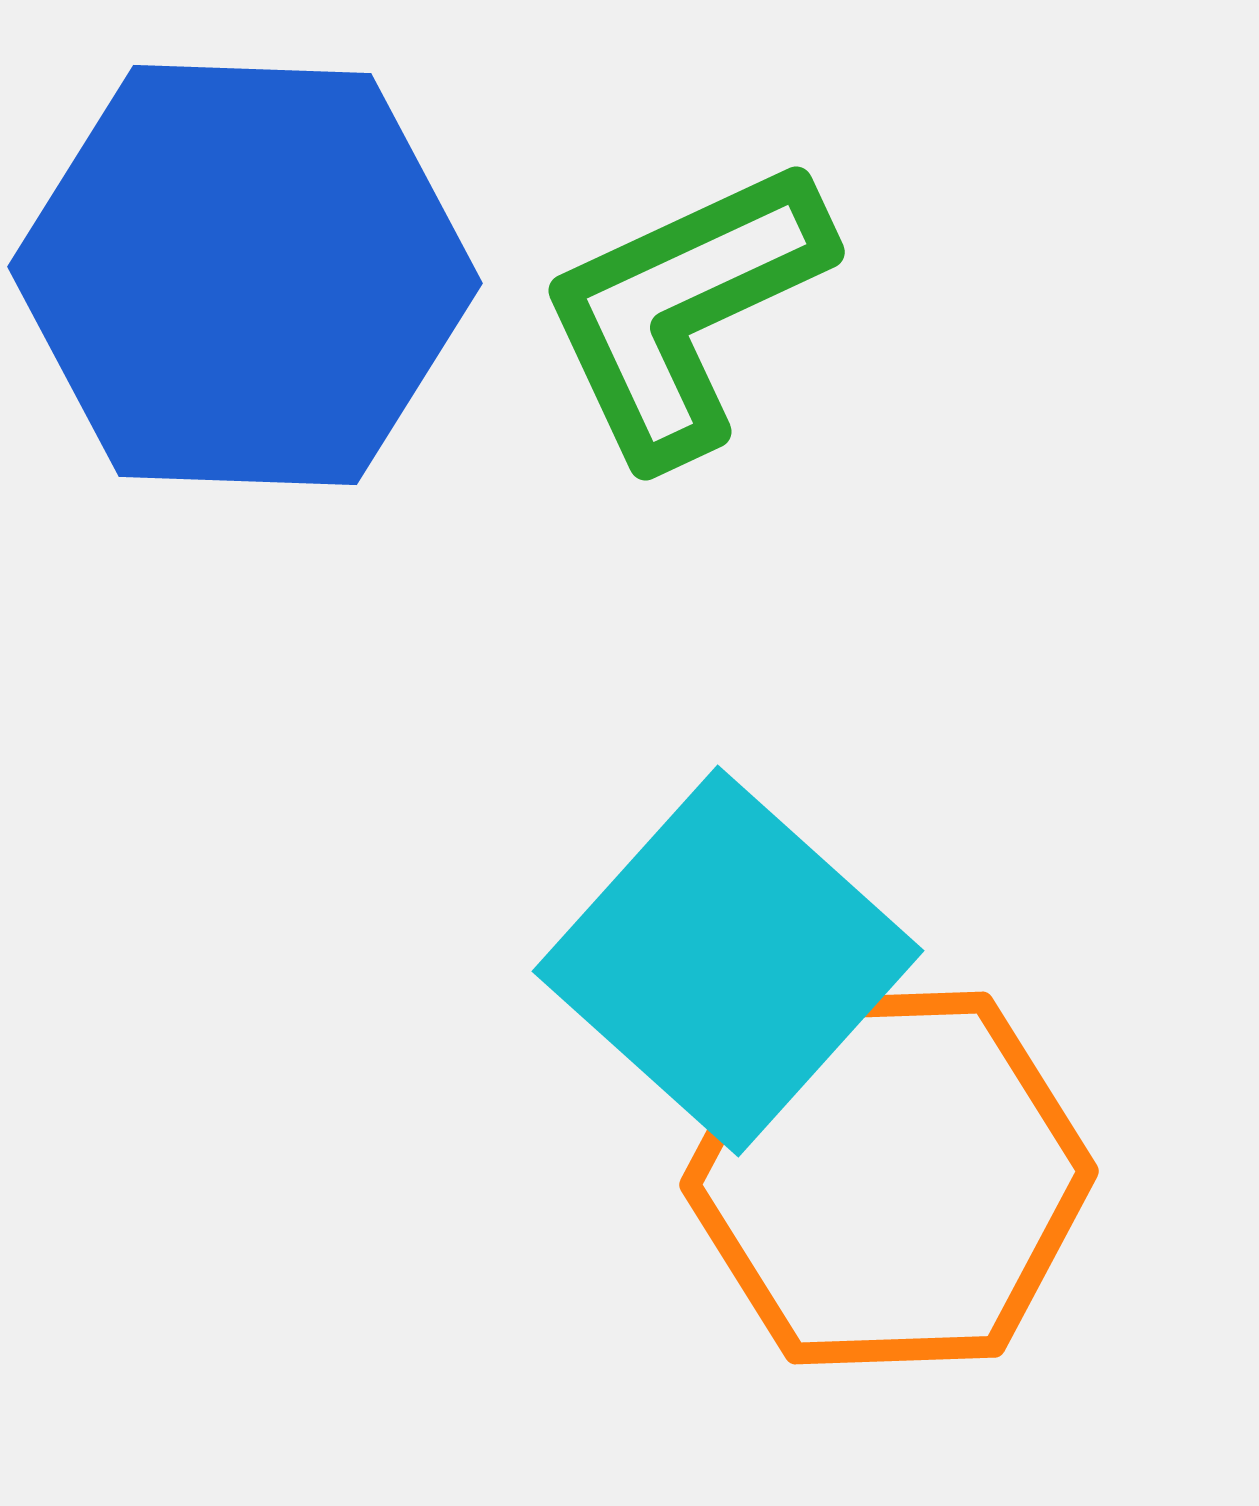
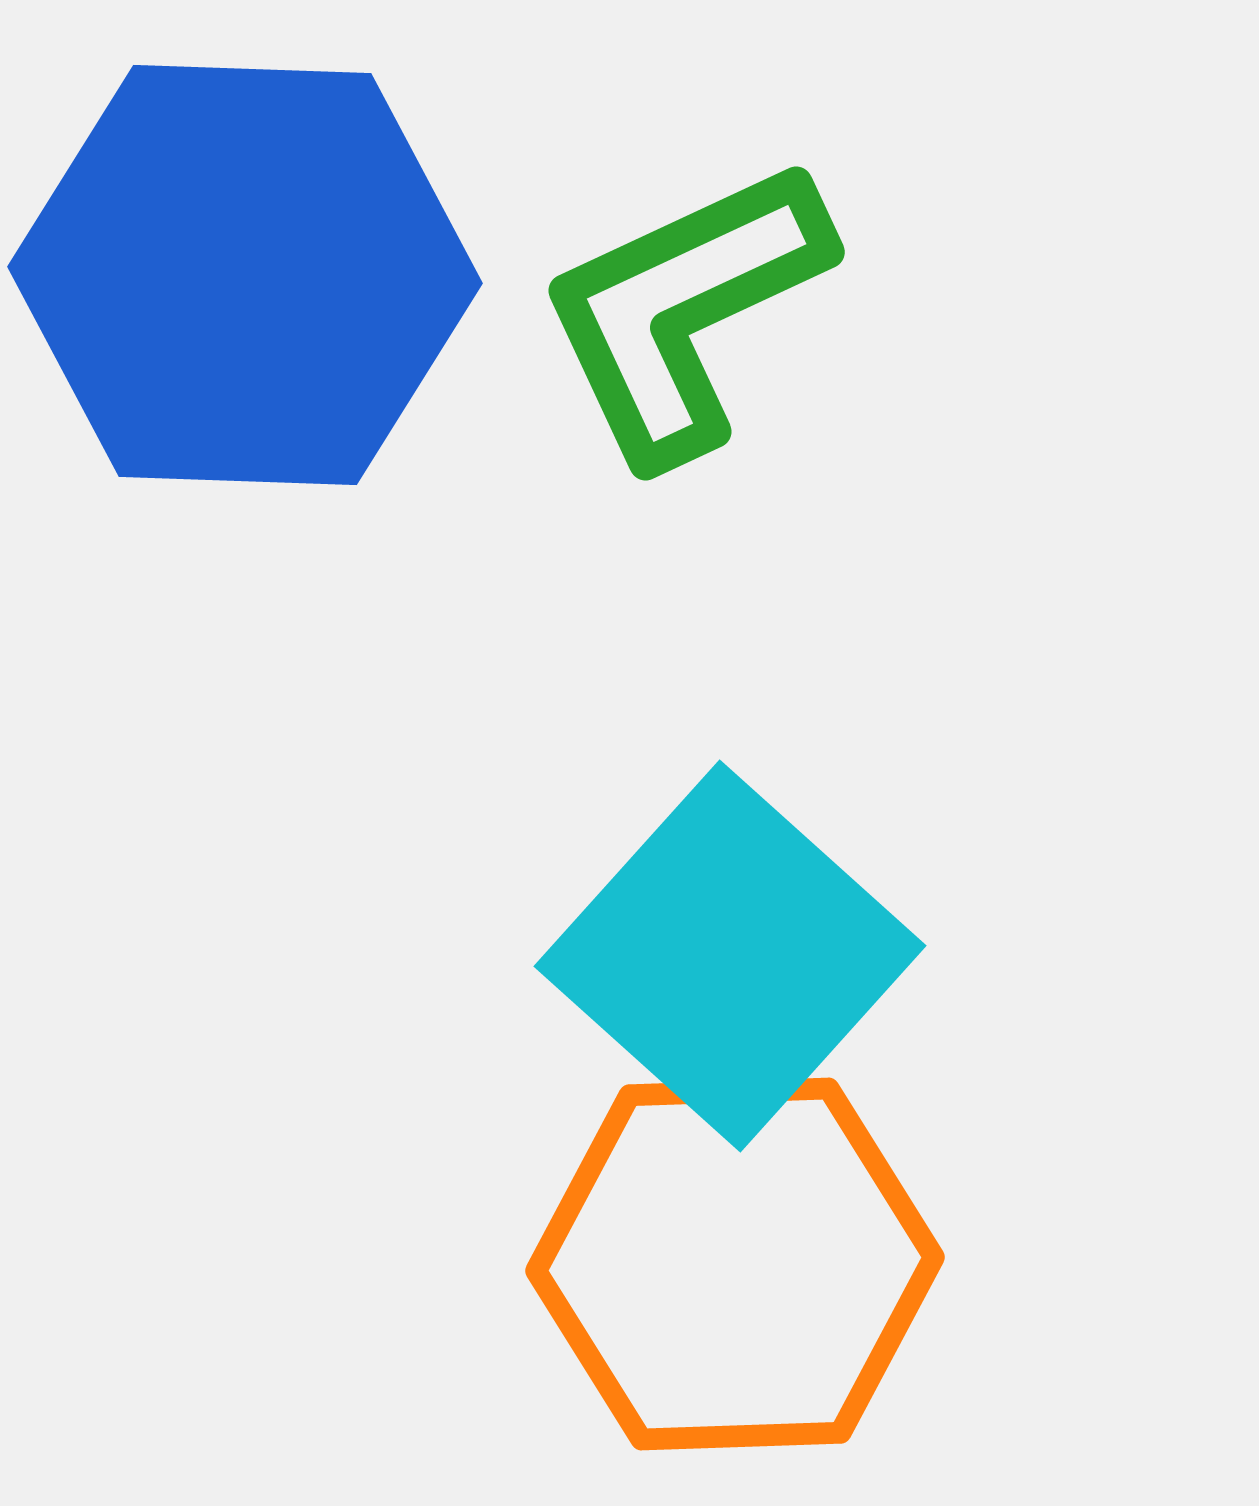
cyan square: moved 2 px right, 5 px up
orange hexagon: moved 154 px left, 86 px down
